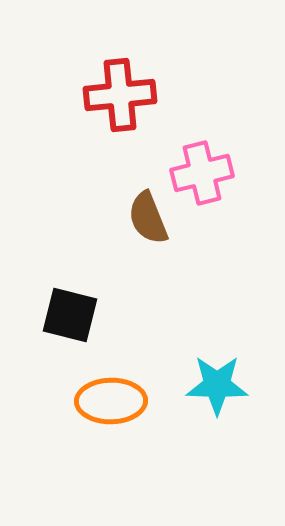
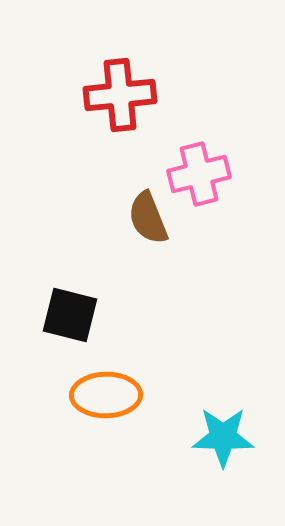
pink cross: moved 3 px left, 1 px down
cyan star: moved 6 px right, 52 px down
orange ellipse: moved 5 px left, 6 px up
